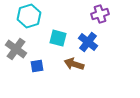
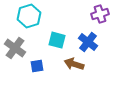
cyan square: moved 1 px left, 2 px down
gray cross: moved 1 px left, 1 px up
